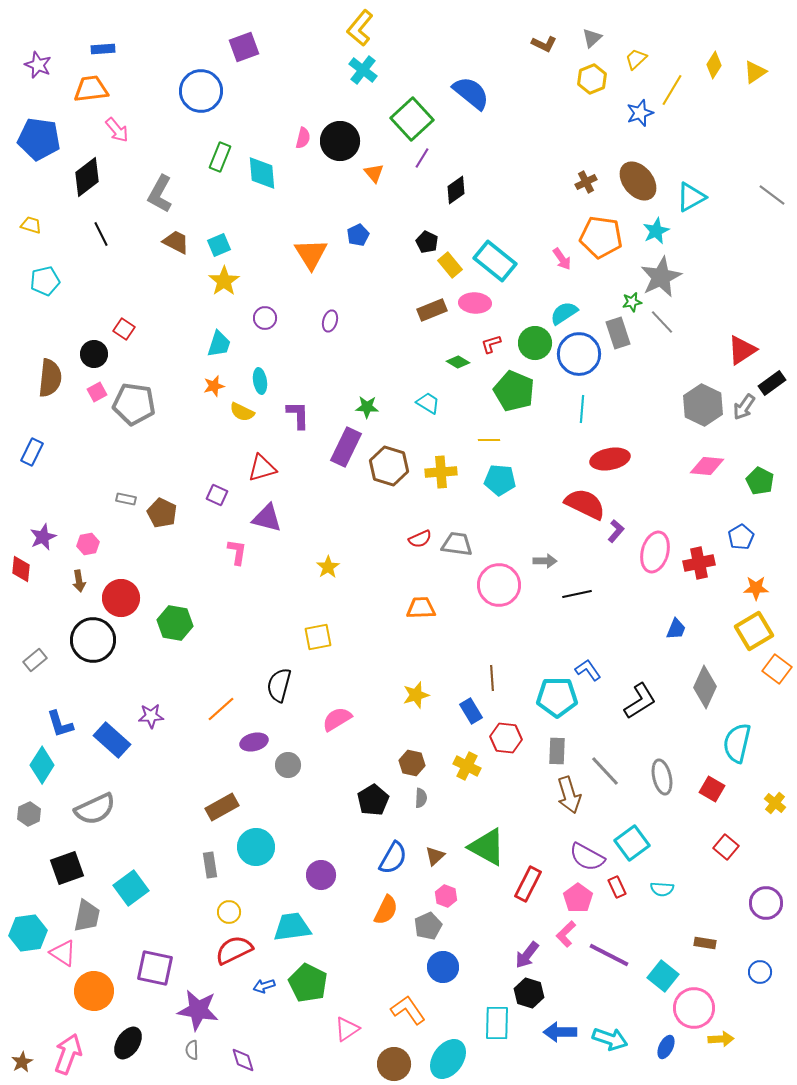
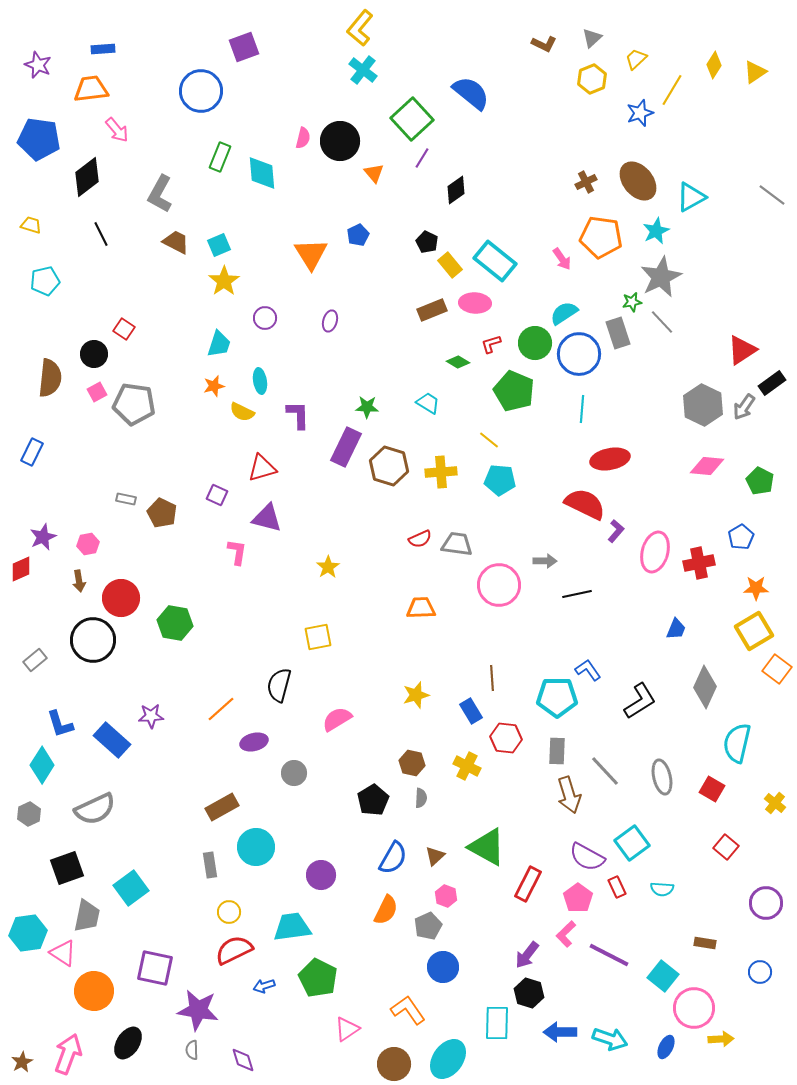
yellow line at (489, 440): rotated 40 degrees clockwise
red diamond at (21, 569): rotated 60 degrees clockwise
gray circle at (288, 765): moved 6 px right, 8 px down
green pentagon at (308, 983): moved 10 px right, 5 px up
